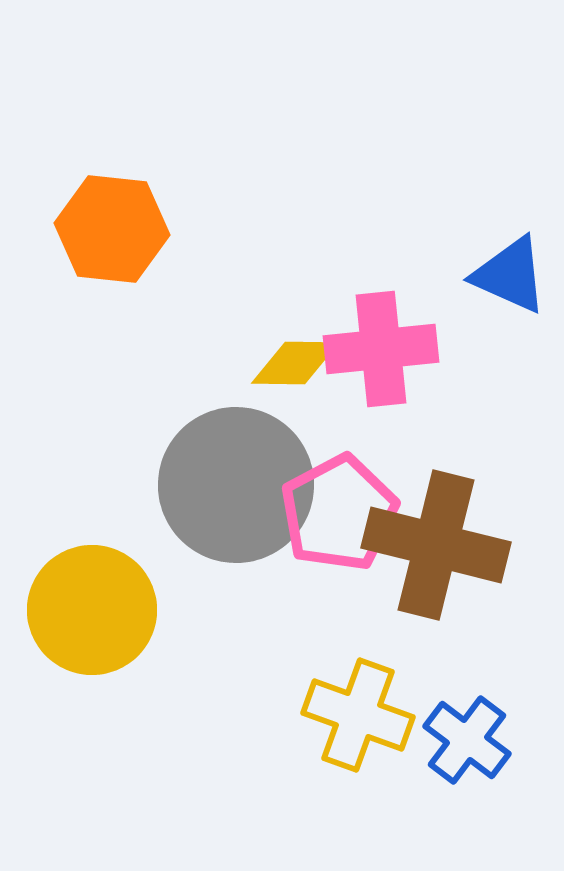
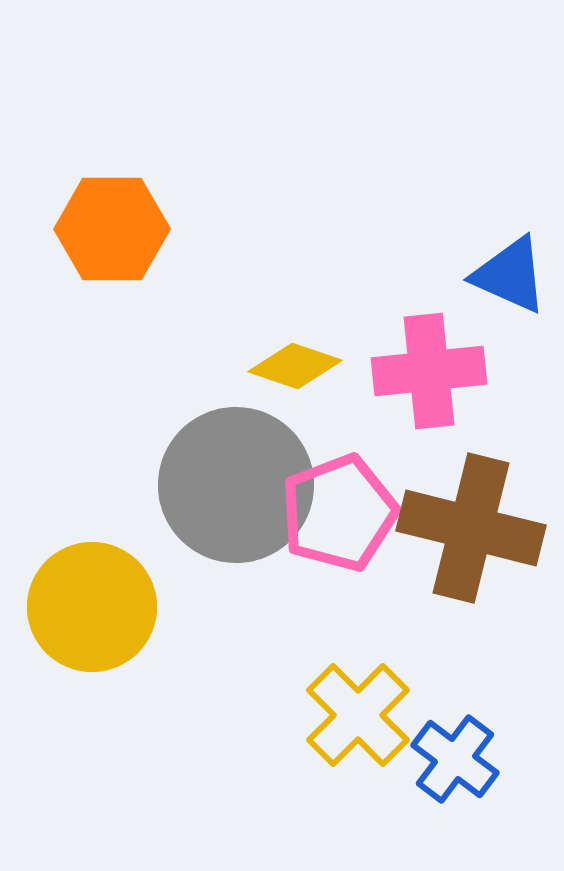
orange hexagon: rotated 6 degrees counterclockwise
pink cross: moved 48 px right, 22 px down
yellow diamond: moved 3 px down; rotated 18 degrees clockwise
pink pentagon: rotated 7 degrees clockwise
brown cross: moved 35 px right, 17 px up
yellow circle: moved 3 px up
yellow cross: rotated 25 degrees clockwise
blue cross: moved 12 px left, 19 px down
